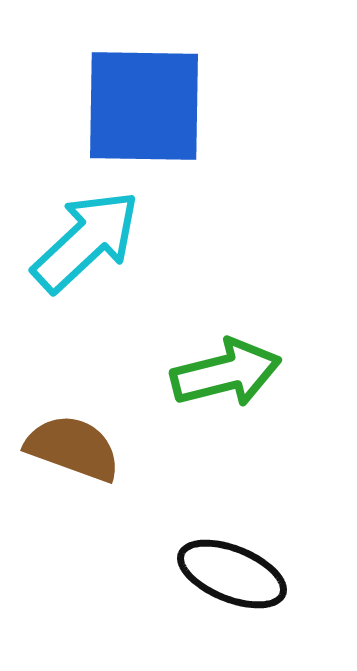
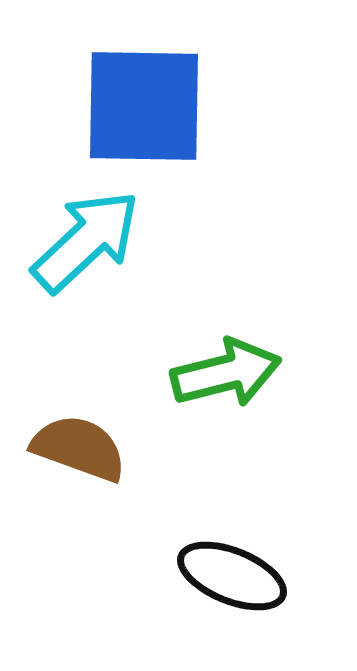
brown semicircle: moved 6 px right
black ellipse: moved 2 px down
